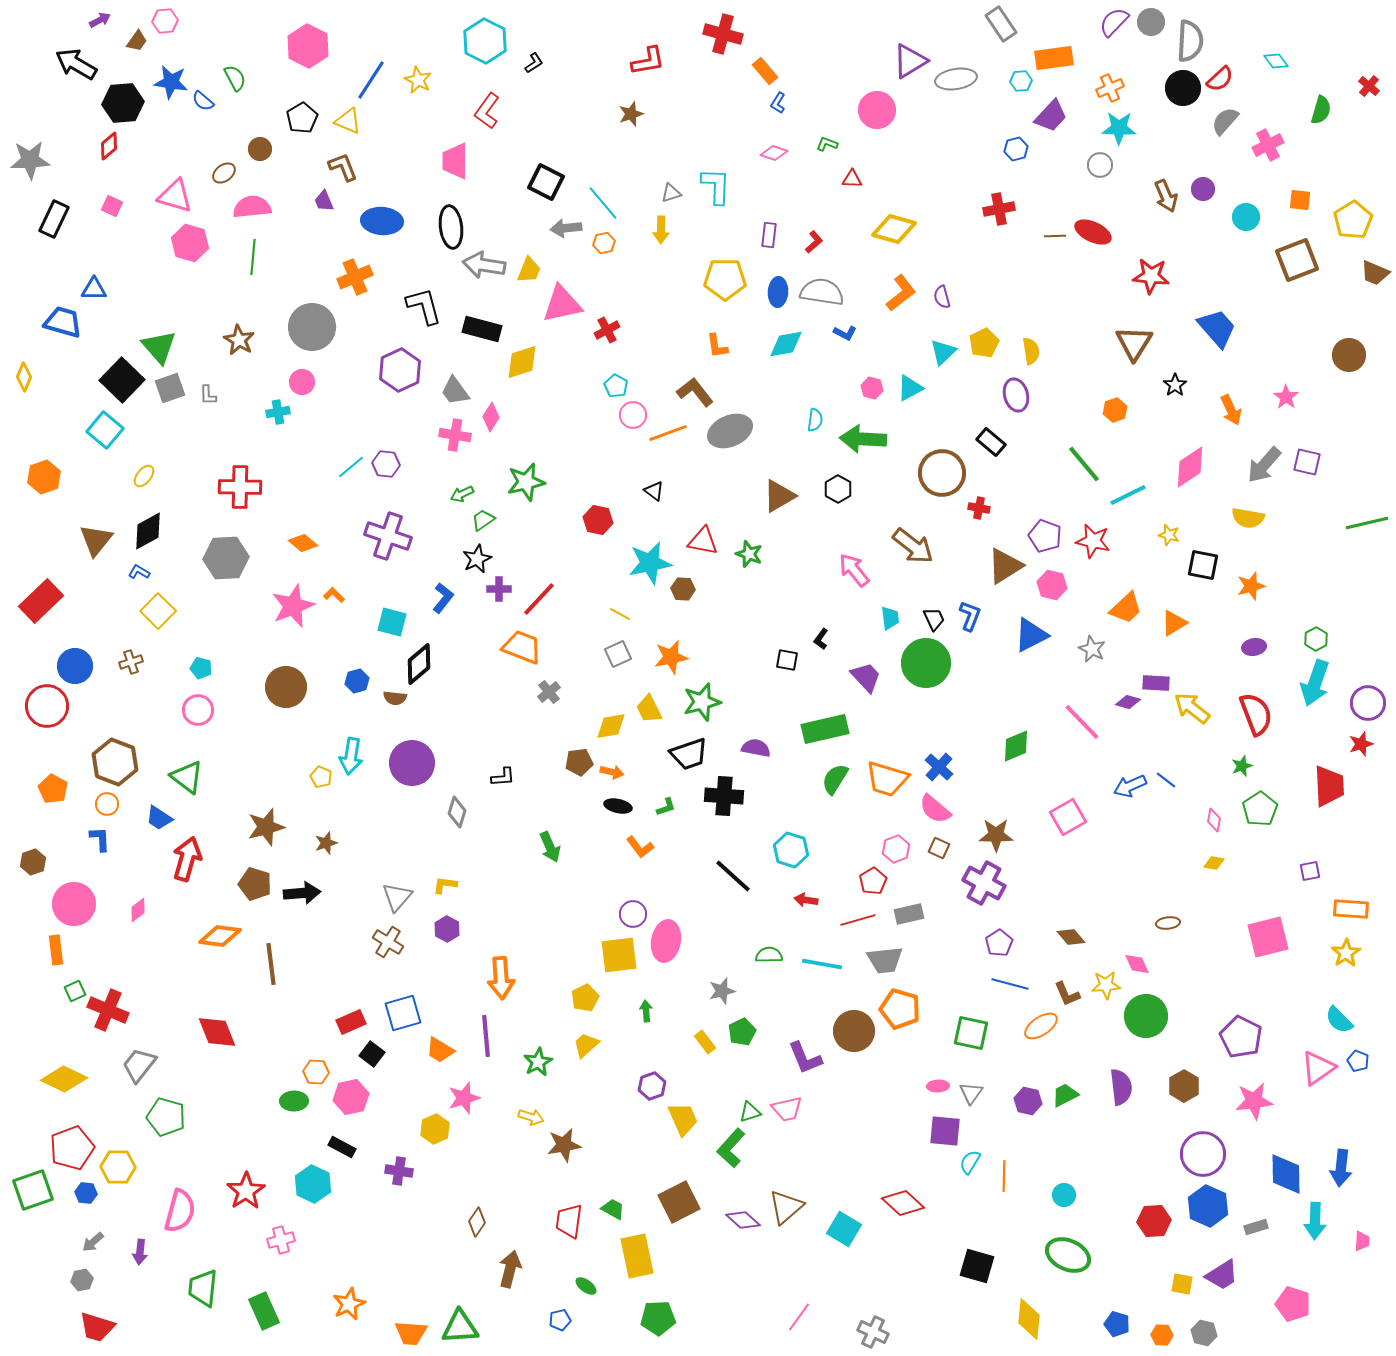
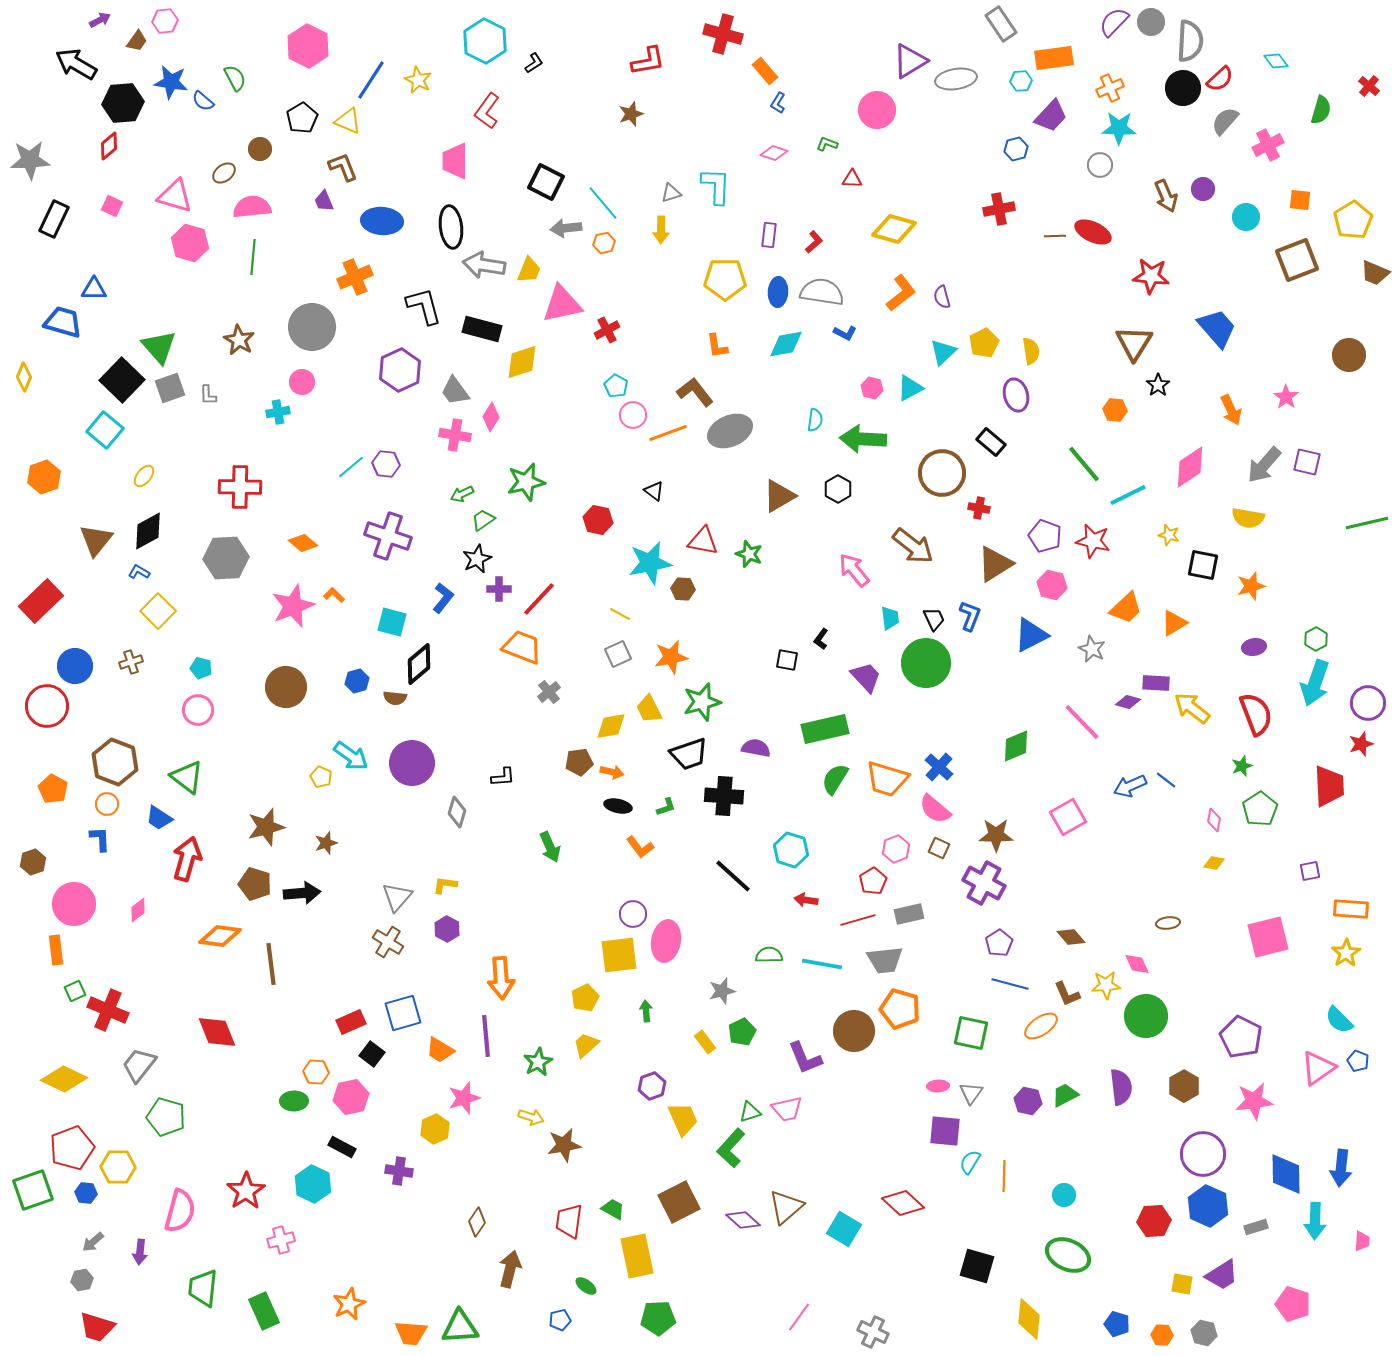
black star at (1175, 385): moved 17 px left
orange hexagon at (1115, 410): rotated 25 degrees clockwise
brown triangle at (1005, 566): moved 10 px left, 2 px up
cyan arrow at (351, 756): rotated 63 degrees counterclockwise
